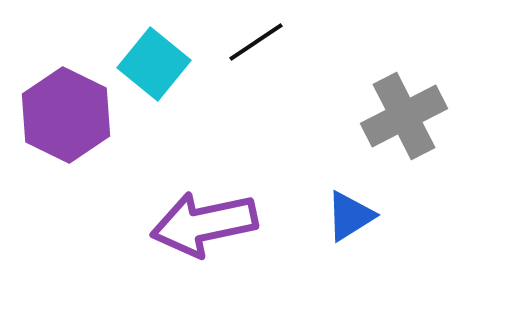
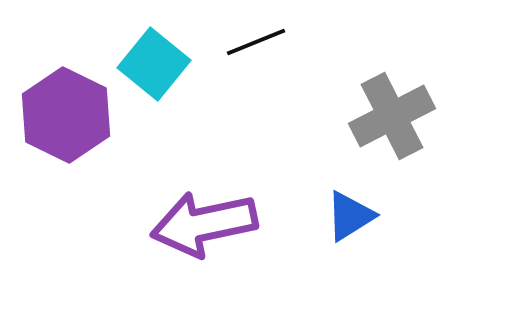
black line: rotated 12 degrees clockwise
gray cross: moved 12 px left
